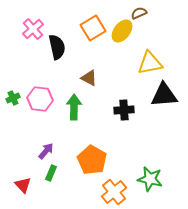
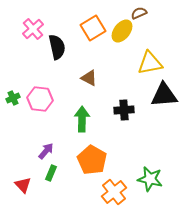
green arrow: moved 8 px right, 12 px down
